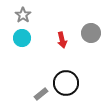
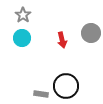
black circle: moved 3 px down
gray rectangle: rotated 48 degrees clockwise
